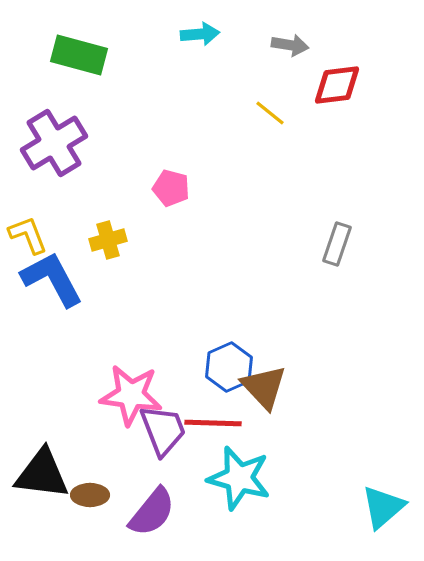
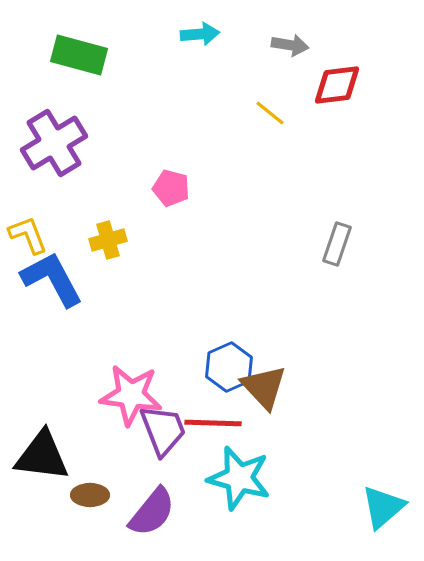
black triangle: moved 18 px up
